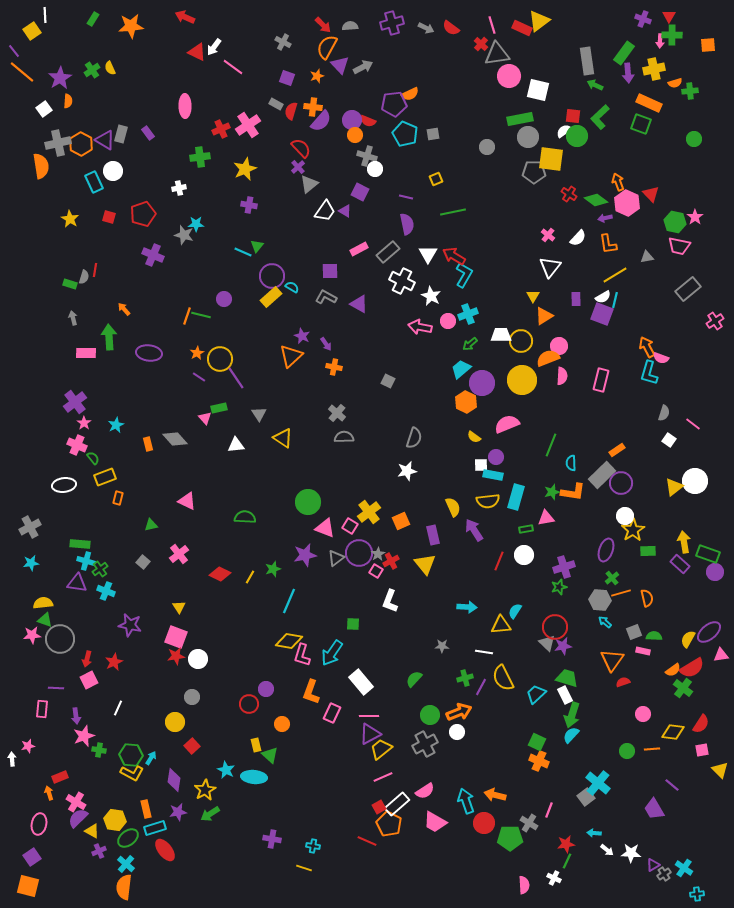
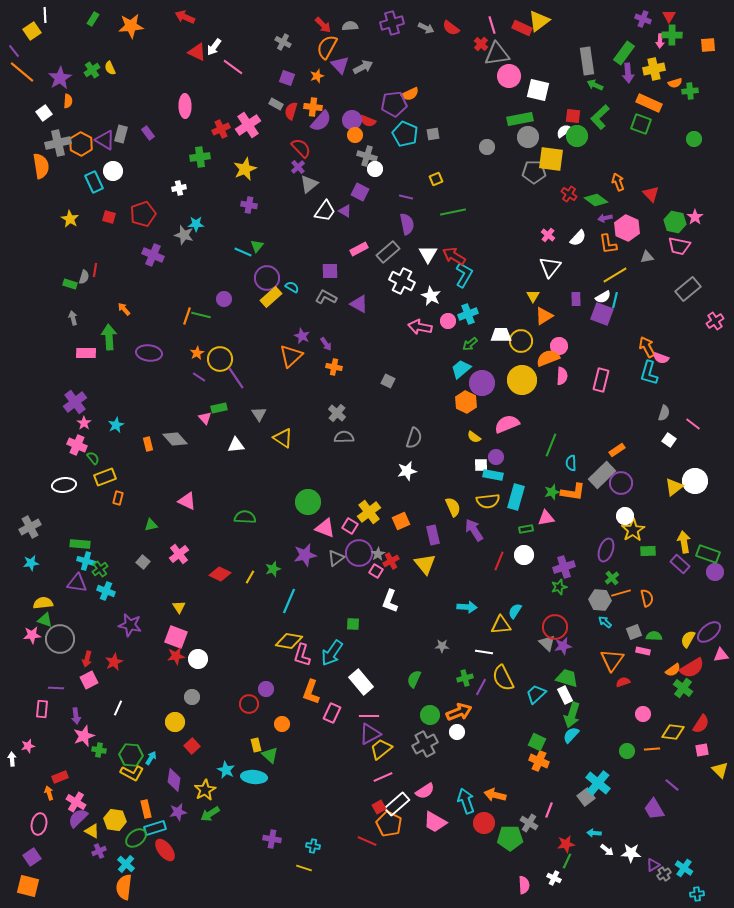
white square at (44, 109): moved 4 px down
pink hexagon at (627, 203): moved 25 px down
purple circle at (272, 276): moved 5 px left, 2 px down
green semicircle at (414, 679): rotated 18 degrees counterclockwise
green ellipse at (128, 838): moved 8 px right
